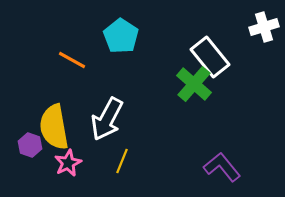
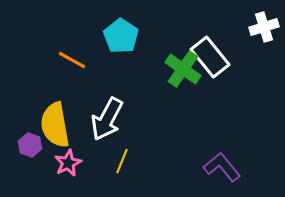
green cross: moved 11 px left, 15 px up; rotated 6 degrees counterclockwise
yellow semicircle: moved 1 px right, 2 px up
